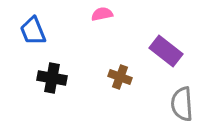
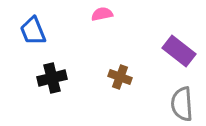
purple rectangle: moved 13 px right
black cross: rotated 24 degrees counterclockwise
